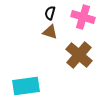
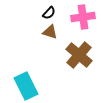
black semicircle: moved 1 px left; rotated 152 degrees counterclockwise
pink cross: rotated 25 degrees counterclockwise
cyan rectangle: rotated 72 degrees clockwise
